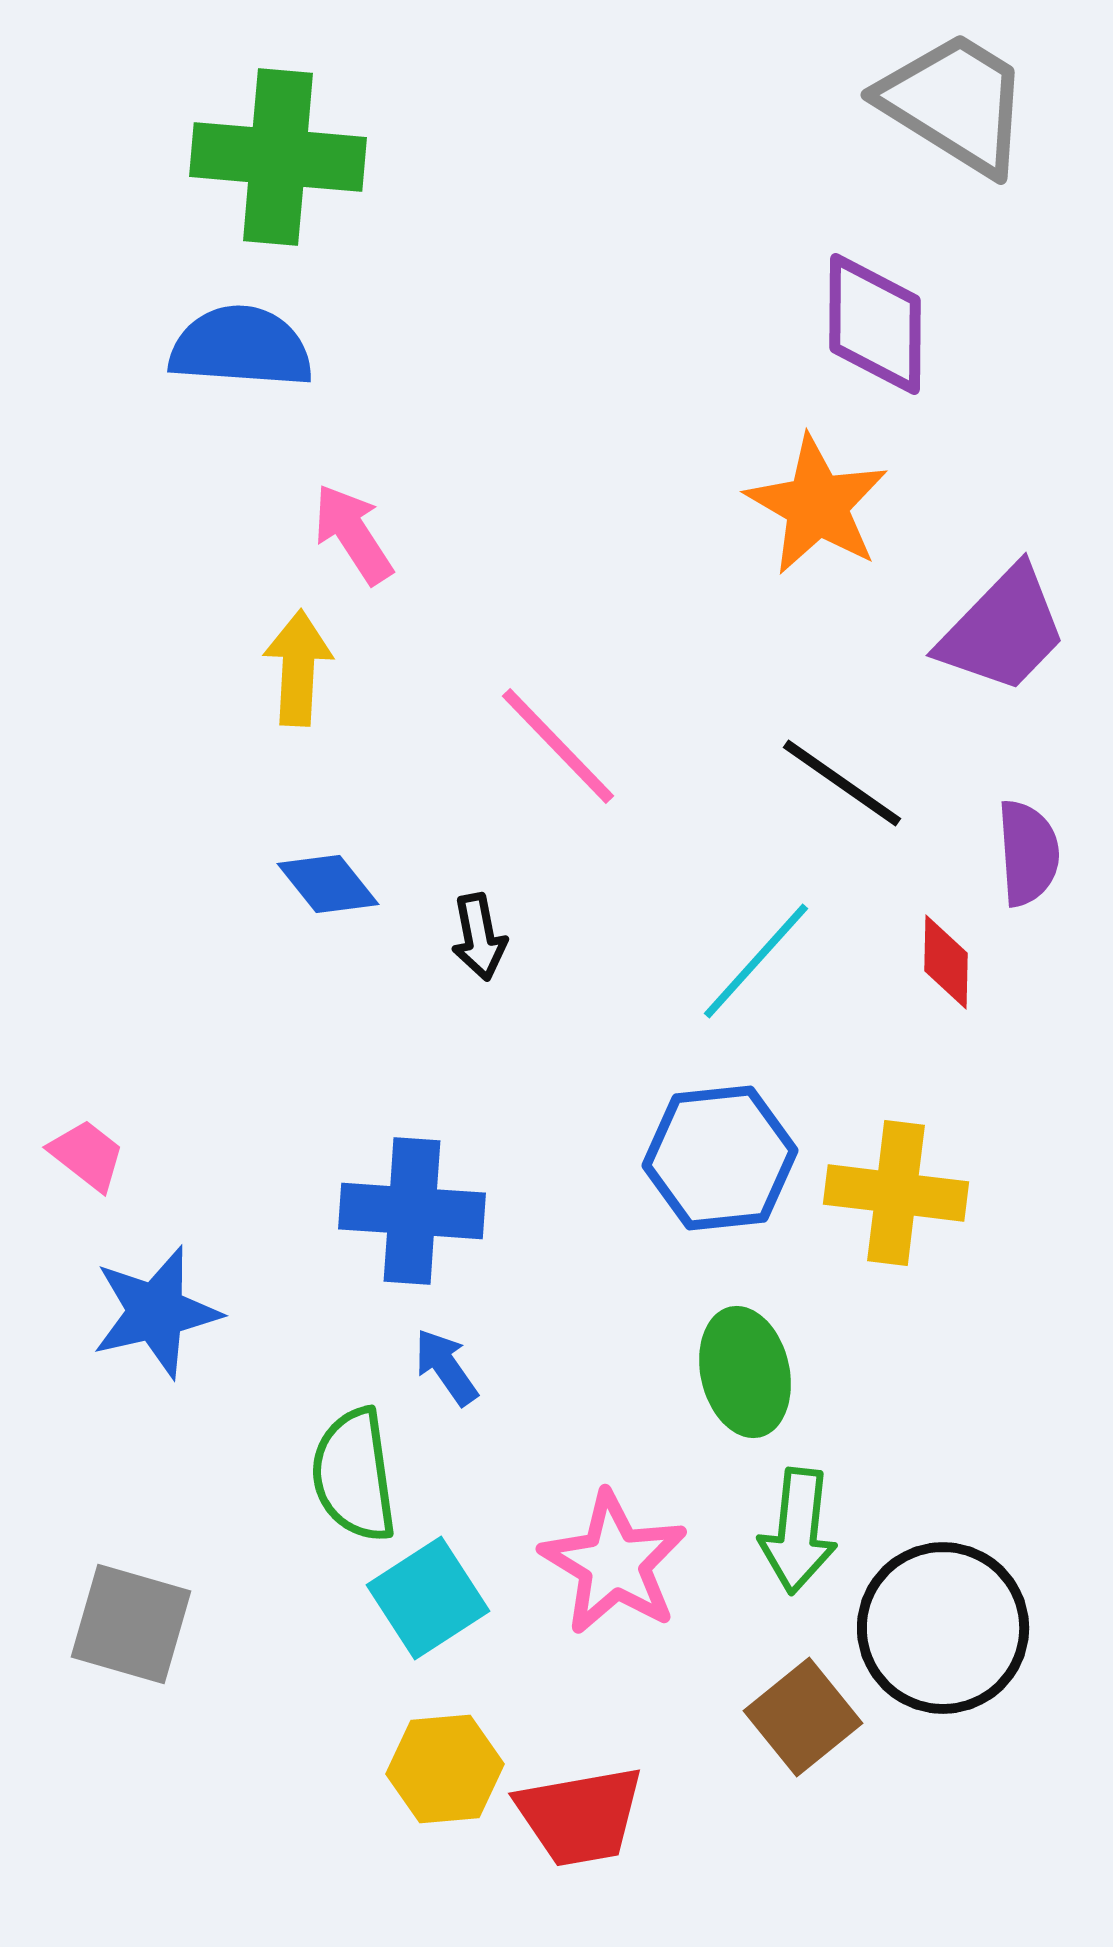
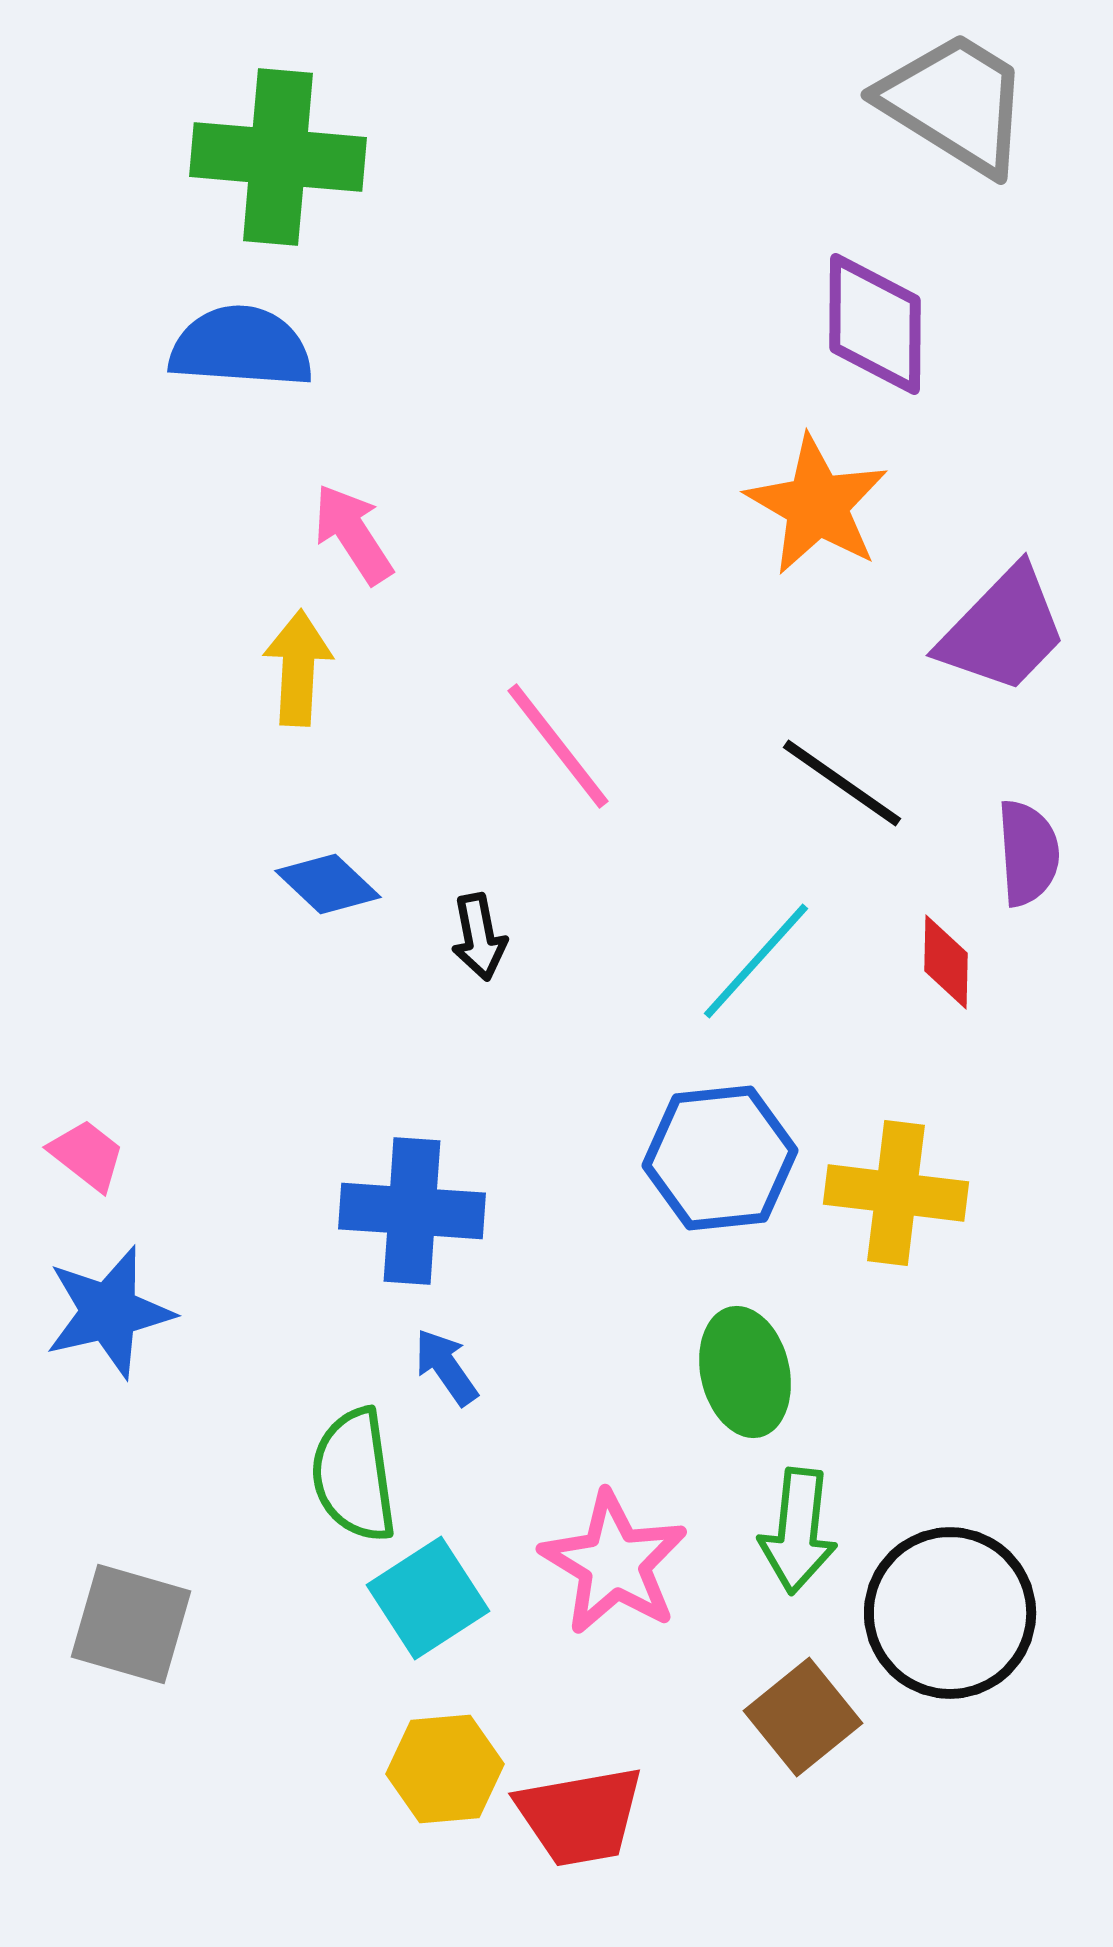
pink line: rotated 6 degrees clockwise
blue diamond: rotated 8 degrees counterclockwise
blue star: moved 47 px left
black circle: moved 7 px right, 15 px up
